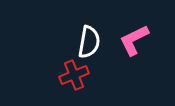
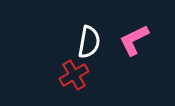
red cross: rotated 8 degrees counterclockwise
